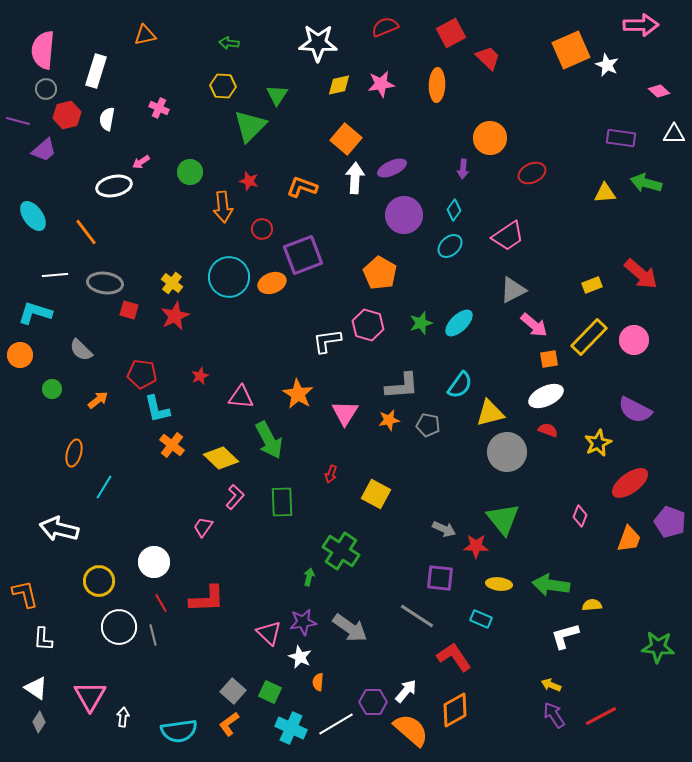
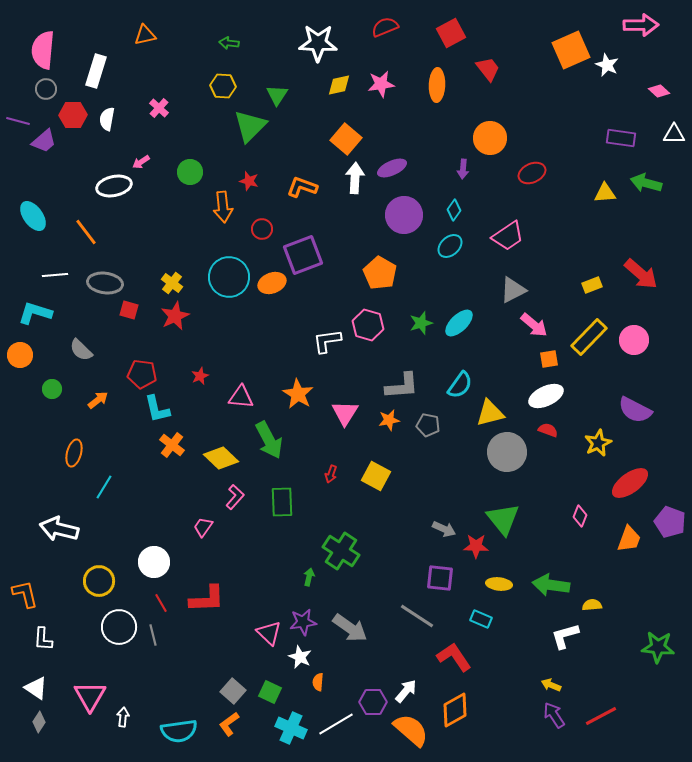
red trapezoid at (488, 58): moved 11 px down; rotated 8 degrees clockwise
pink cross at (159, 108): rotated 18 degrees clockwise
red hexagon at (67, 115): moved 6 px right; rotated 12 degrees clockwise
purple trapezoid at (44, 150): moved 9 px up
yellow square at (376, 494): moved 18 px up
